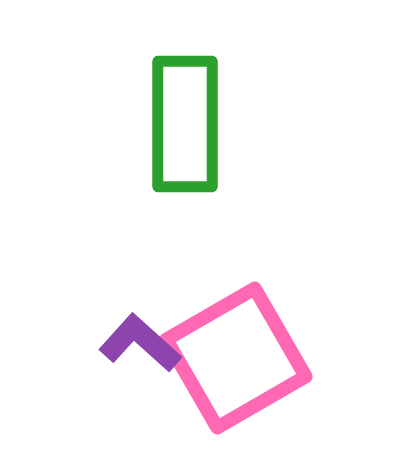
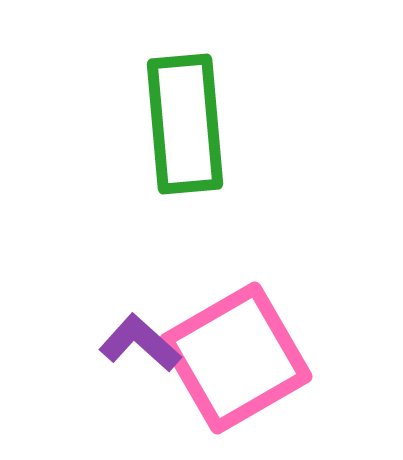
green rectangle: rotated 5 degrees counterclockwise
